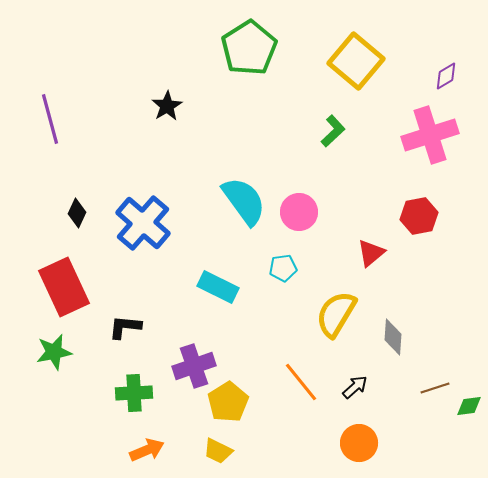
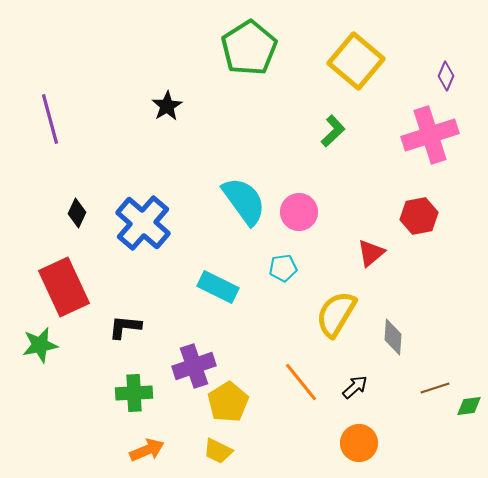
purple diamond: rotated 36 degrees counterclockwise
green star: moved 14 px left, 7 px up
